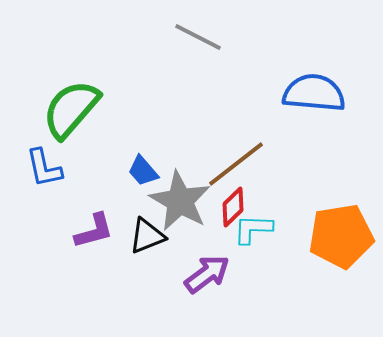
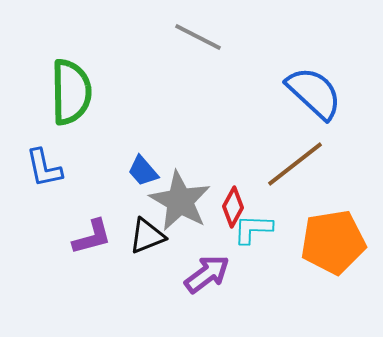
blue semicircle: rotated 38 degrees clockwise
green semicircle: moved 17 px up; rotated 138 degrees clockwise
brown line: moved 59 px right
red diamond: rotated 18 degrees counterclockwise
purple L-shape: moved 2 px left, 6 px down
orange pentagon: moved 8 px left, 6 px down
